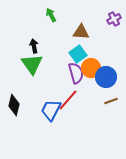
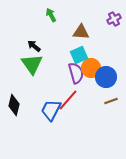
black arrow: rotated 40 degrees counterclockwise
cyan square: moved 1 px right, 1 px down; rotated 12 degrees clockwise
